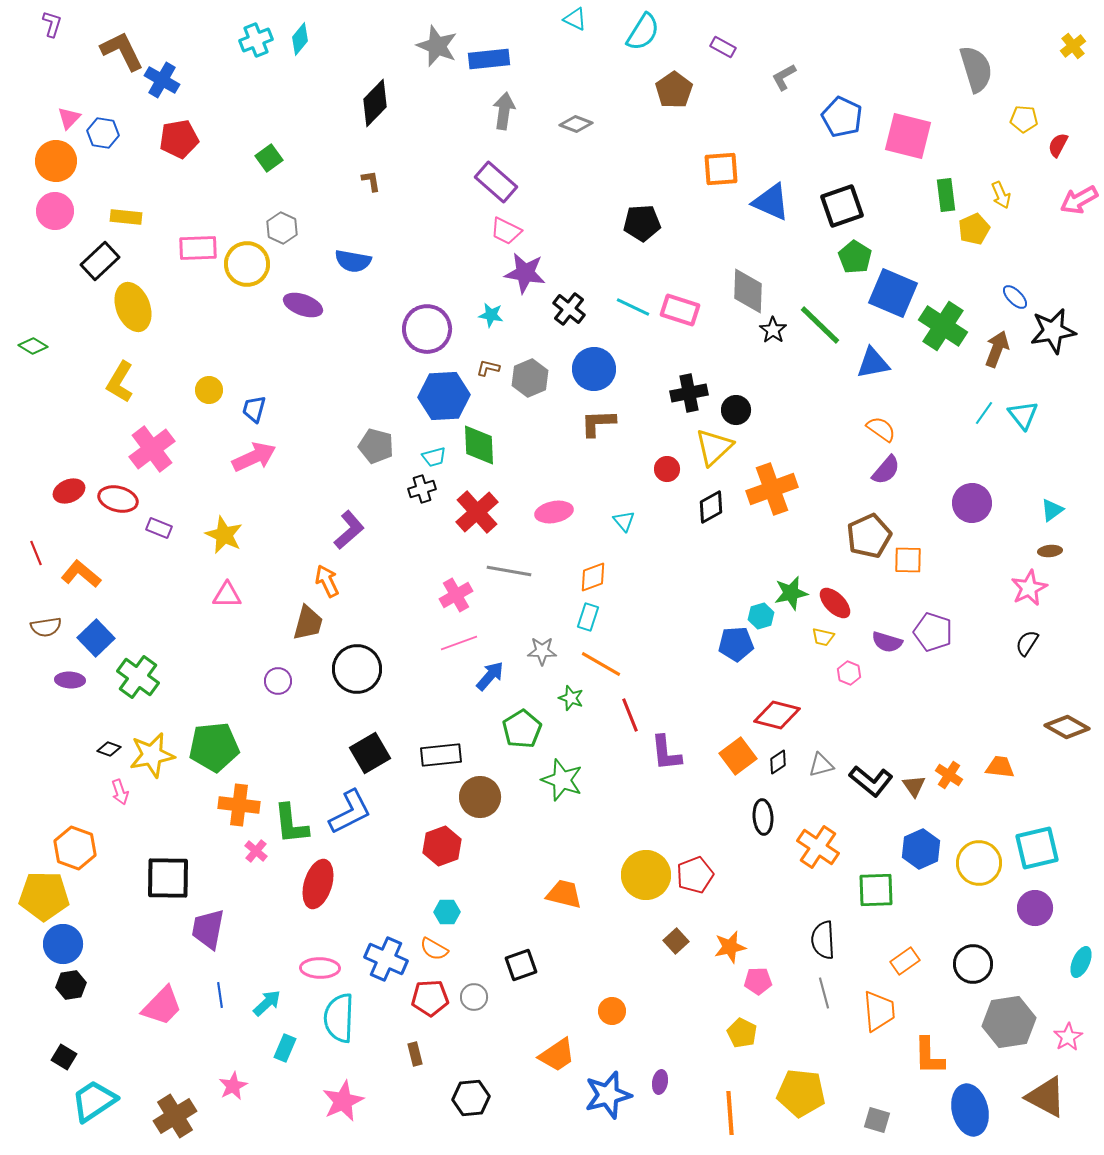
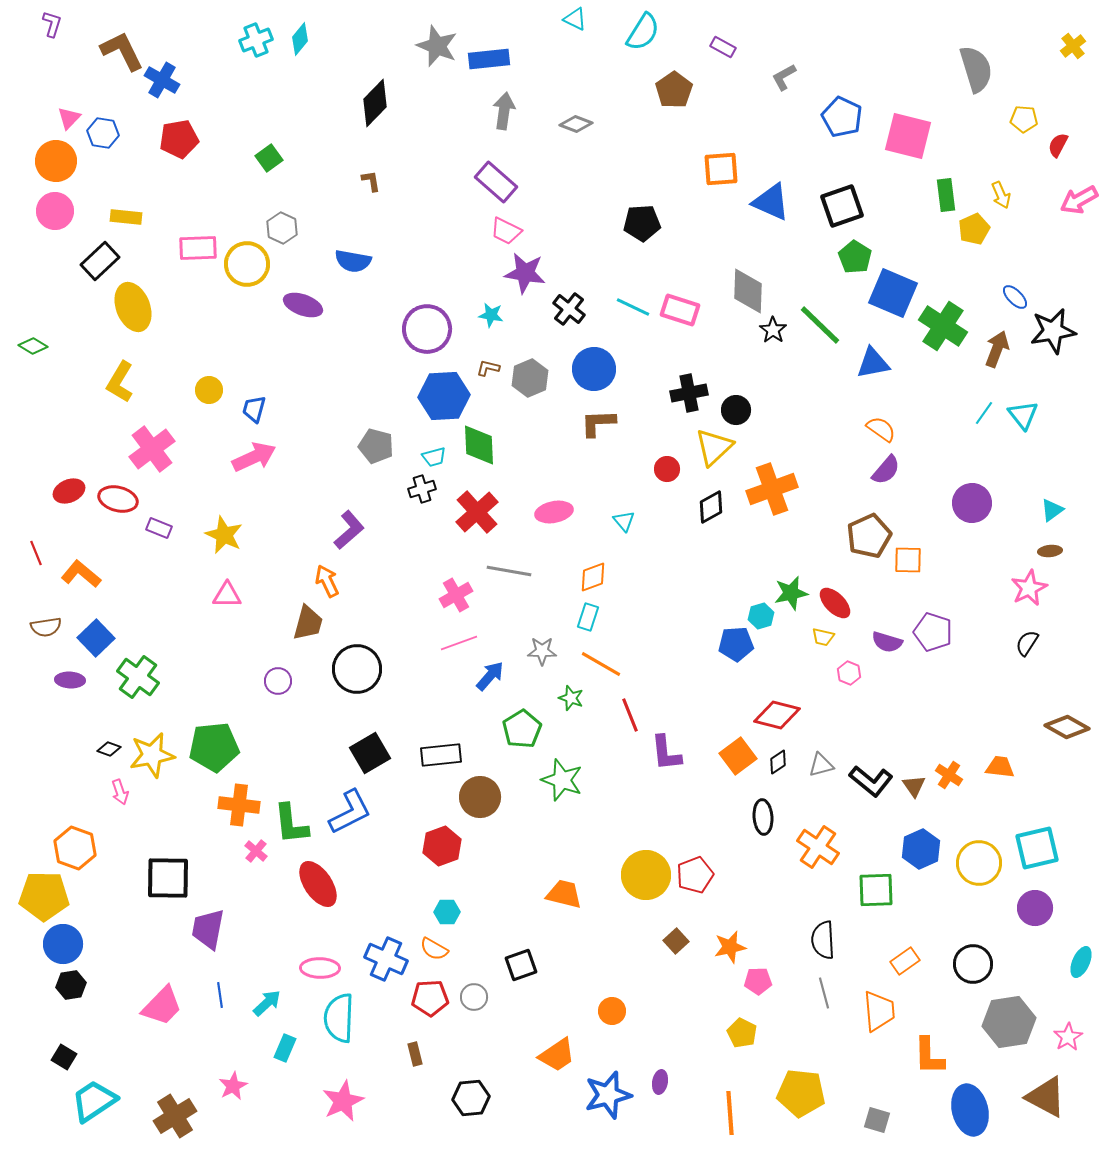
red ellipse at (318, 884): rotated 51 degrees counterclockwise
